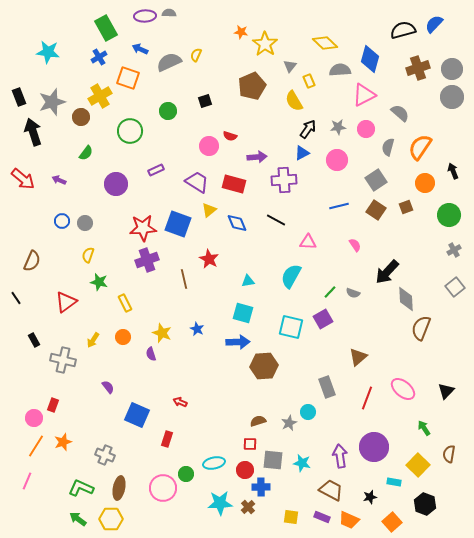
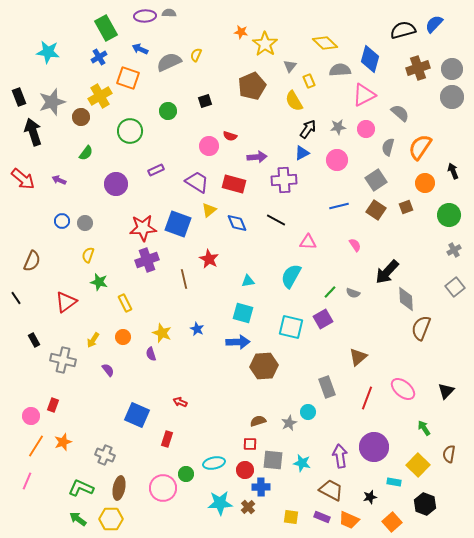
purple semicircle at (108, 387): moved 17 px up
pink circle at (34, 418): moved 3 px left, 2 px up
